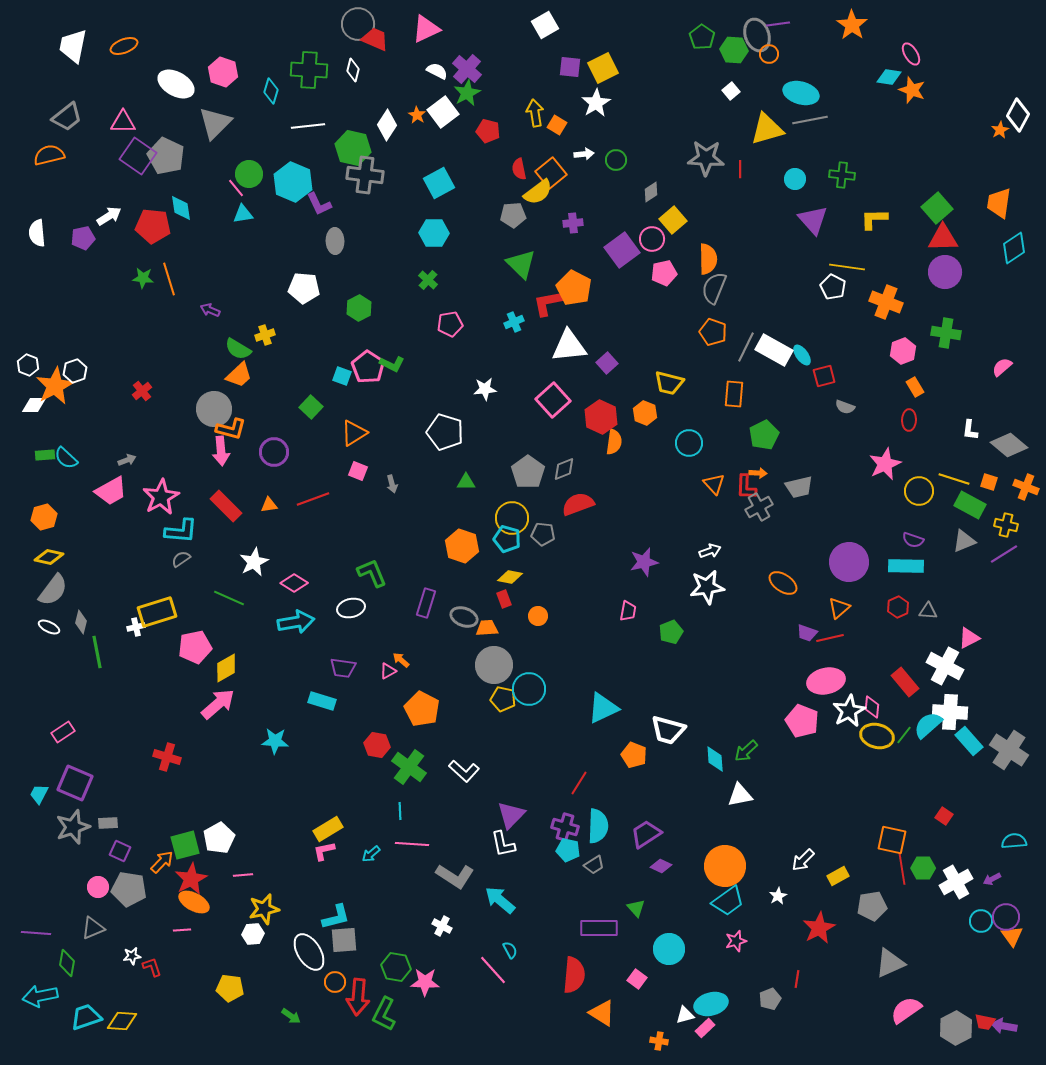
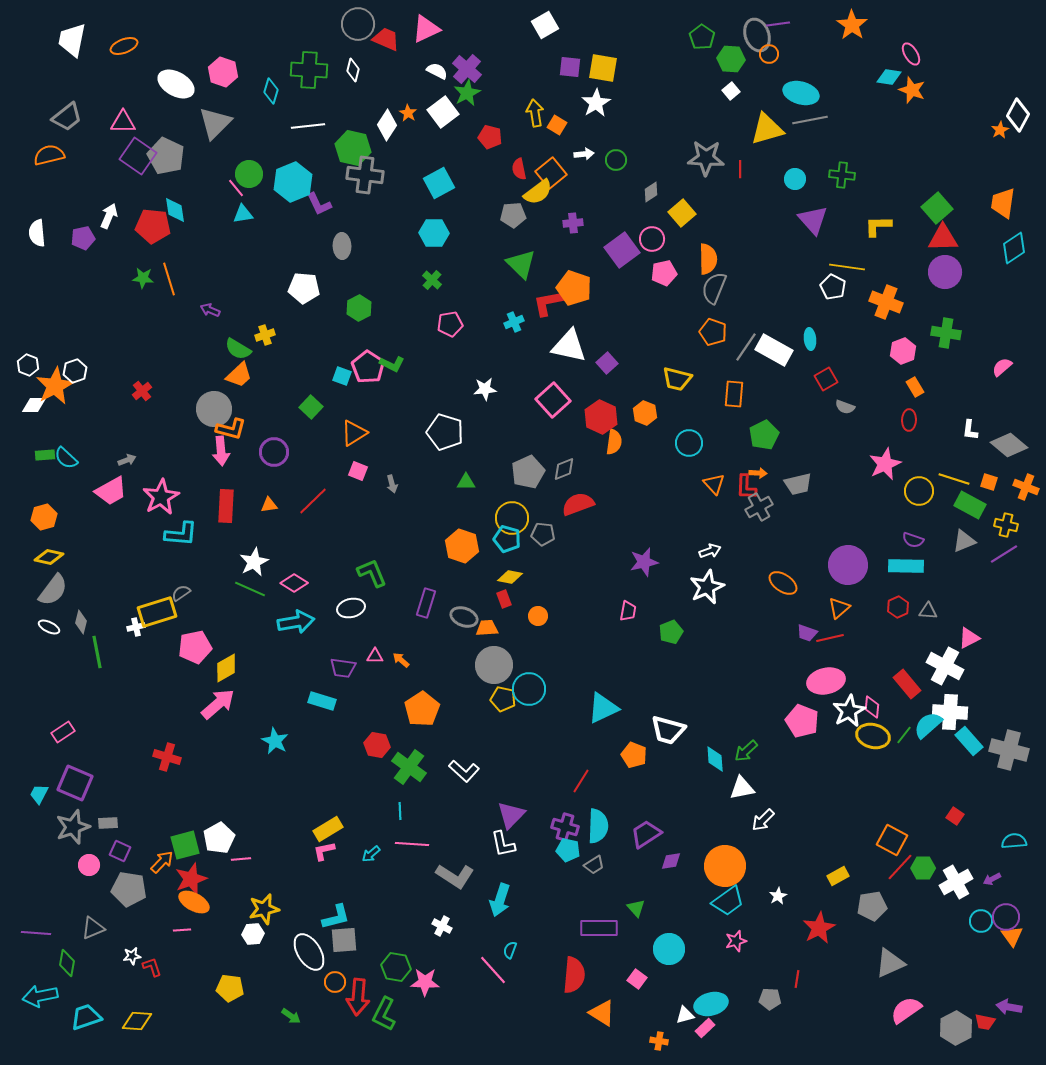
red trapezoid at (375, 39): moved 11 px right
white trapezoid at (73, 46): moved 1 px left, 6 px up
green hexagon at (734, 50): moved 3 px left, 9 px down
yellow square at (603, 68): rotated 36 degrees clockwise
orange star at (417, 115): moved 9 px left, 2 px up
red pentagon at (488, 131): moved 2 px right, 6 px down
cyan hexagon at (293, 182): rotated 15 degrees clockwise
orange trapezoid at (999, 203): moved 4 px right
cyan diamond at (181, 208): moved 6 px left, 2 px down
white arrow at (109, 216): rotated 35 degrees counterclockwise
yellow L-shape at (874, 219): moved 4 px right, 7 px down
yellow square at (673, 220): moved 9 px right, 7 px up
gray ellipse at (335, 241): moved 7 px right, 5 px down
green cross at (428, 280): moved 4 px right
orange pentagon at (574, 288): rotated 8 degrees counterclockwise
white triangle at (569, 346): rotated 18 degrees clockwise
gray line at (746, 347): rotated 8 degrees clockwise
cyan ellipse at (802, 355): moved 8 px right, 16 px up; rotated 30 degrees clockwise
red square at (824, 376): moved 2 px right, 3 px down; rotated 15 degrees counterclockwise
yellow trapezoid at (669, 383): moved 8 px right, 4 px up
gray pentagon at (528, 472): rotated 12 degrees clockwise
gray trapezoid at (799, 487): moved 1 px left, 3 px up
red line at (313, 499): moved 2 px down; rotated 24 degrees counterclockwise
red rectangle at (226, 506): rotated 48 degrees clockwise
cyan L-shape at (181, 531): moved 3 px down
gray semicircle at (181, 559): moved 34 px down
purple circle at (849, 562): moved 1 px left, 3 px down
white star at (707, 587): rotated 16 degrees counterclockwise
green line at (229, 598): moved 21 px right, 9 px up
pink triangle at (388, 671): moved 13 px left, 15 px up; rotated 30 degrees clockwise
red rectangle at (905, 682): moved 2 px right, 2 px down
orange pentagon at (422, 709): rotated 12 degrees clockwise
yellow ellipse at (877, 736): moved 4 px left
cyan star at (275, 741): rotated 24 degrees clockwise
gray cross at (1009, 750): rotated 18 degrees counterclockwise
red line at (579, 783): moved 2 px right, 2 px up
white triangle at (740, 795): moved 2 px right, 7 px up
red square at (944, 816): moved 11 px right
orange square at (892, 840): rotated 16 degrees clockwise
white arrow at (803, 860): moved 40 px left, 40 px up
purple diamond at (661, 866): moved 10 px right, 5 px up; rotated 35 degrees counterclockwise
red line at (902, 869): moved 2 px left, 2 px up; rotated 52 degrees clockwise
pink line at (243, 875): moved 2 px left, 16 px up
red star at (191, 879): rotated 8 degrees clockwise
pink circle at (98, 887): moved 9 px left, 22 px up
cyan arrow at (500, 900): rotated 112 degrees counterclockwise
cyan semicircle at (510, 950): rotated 132 degrees counterclockwise
gray pentagon at (770, 999): rotated 25 degrees clockwise
yellow diamond at (122, 1021): moved 15 px right
purple arrow at (1004, 1026): moved 5 px right, 19 px up
